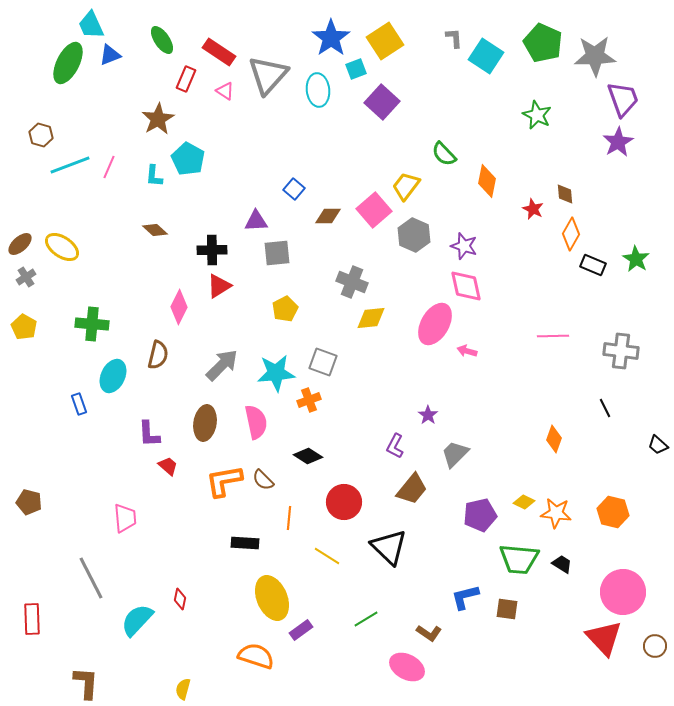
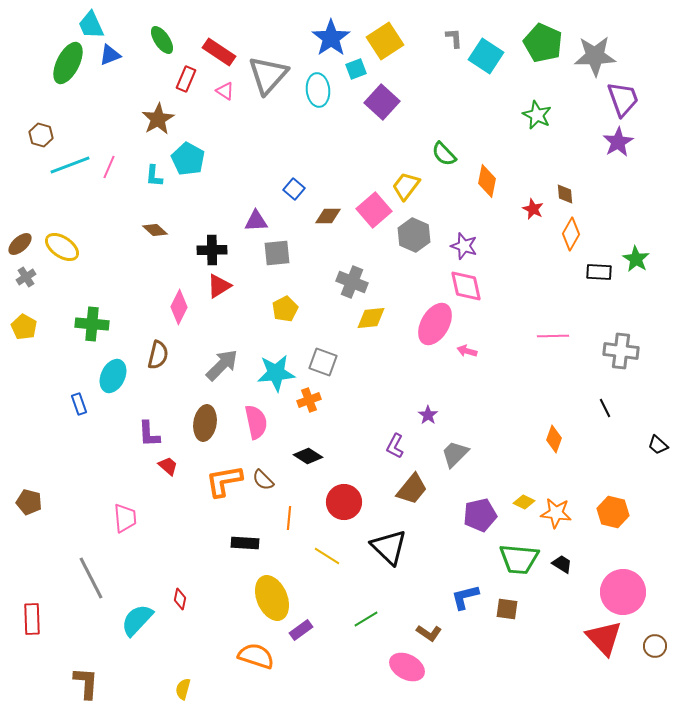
black rectangle at (593, 265): moved 6 px right, 7 px down; rotated 20 degrees counterclockwise
